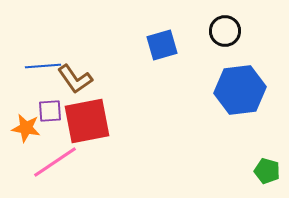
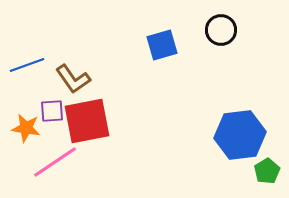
black circle: moved 4 px left, 1 px up
blue line: moved 16 px left, 1 px up; rotated 16 degrees counterclockwise
brown L-shape: moved 2 px left
blue hexagon: moved 45 px down
purple square: moved 2 px right
green pentagon: rotated 25 degrees clockwise
